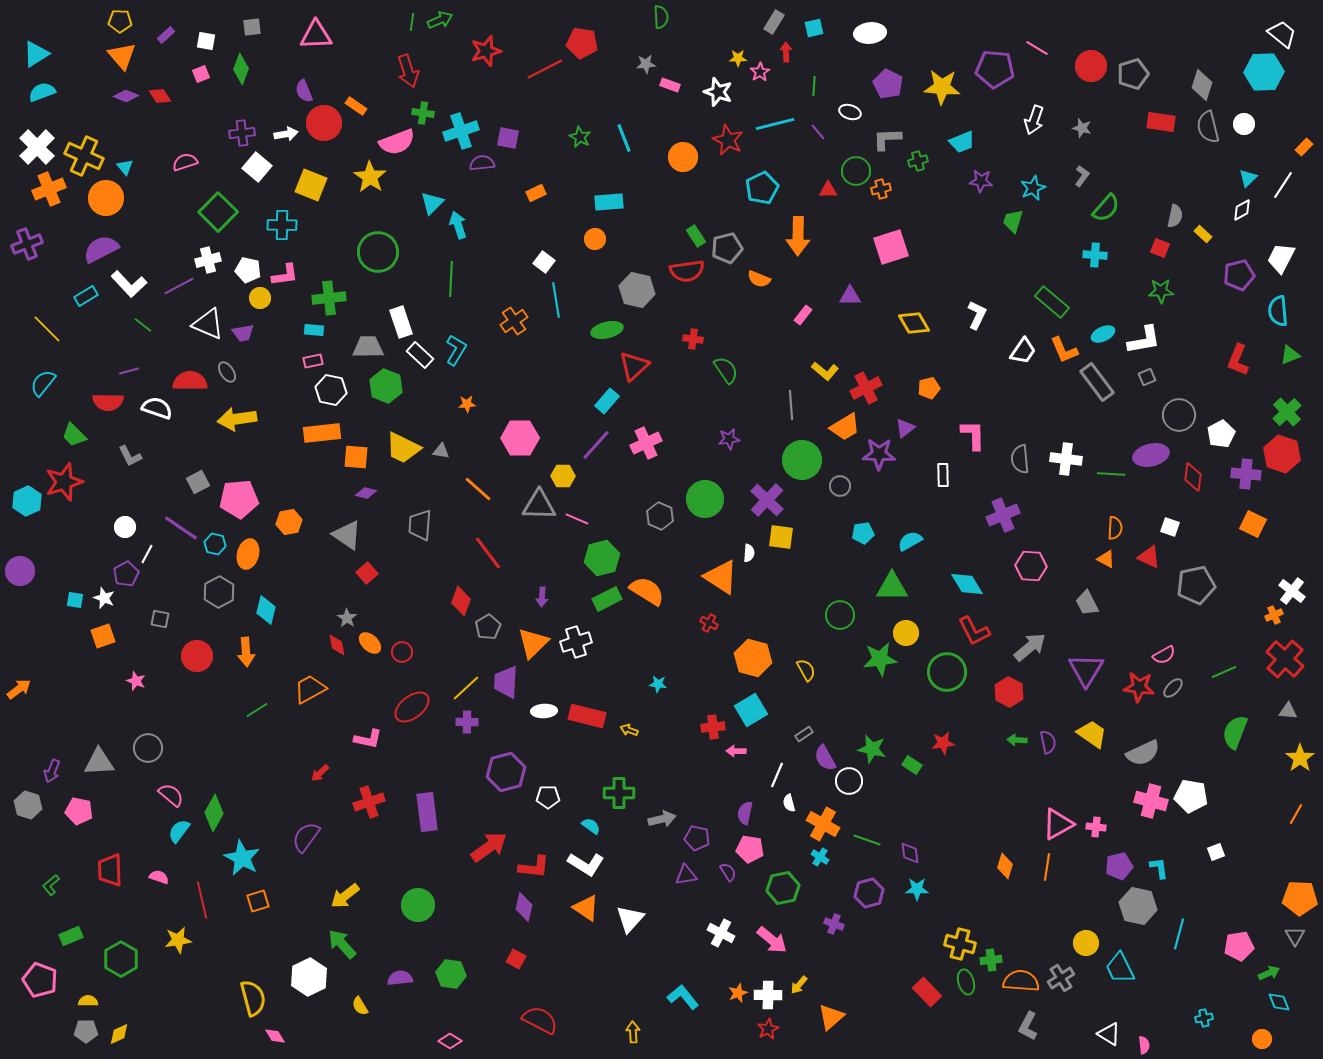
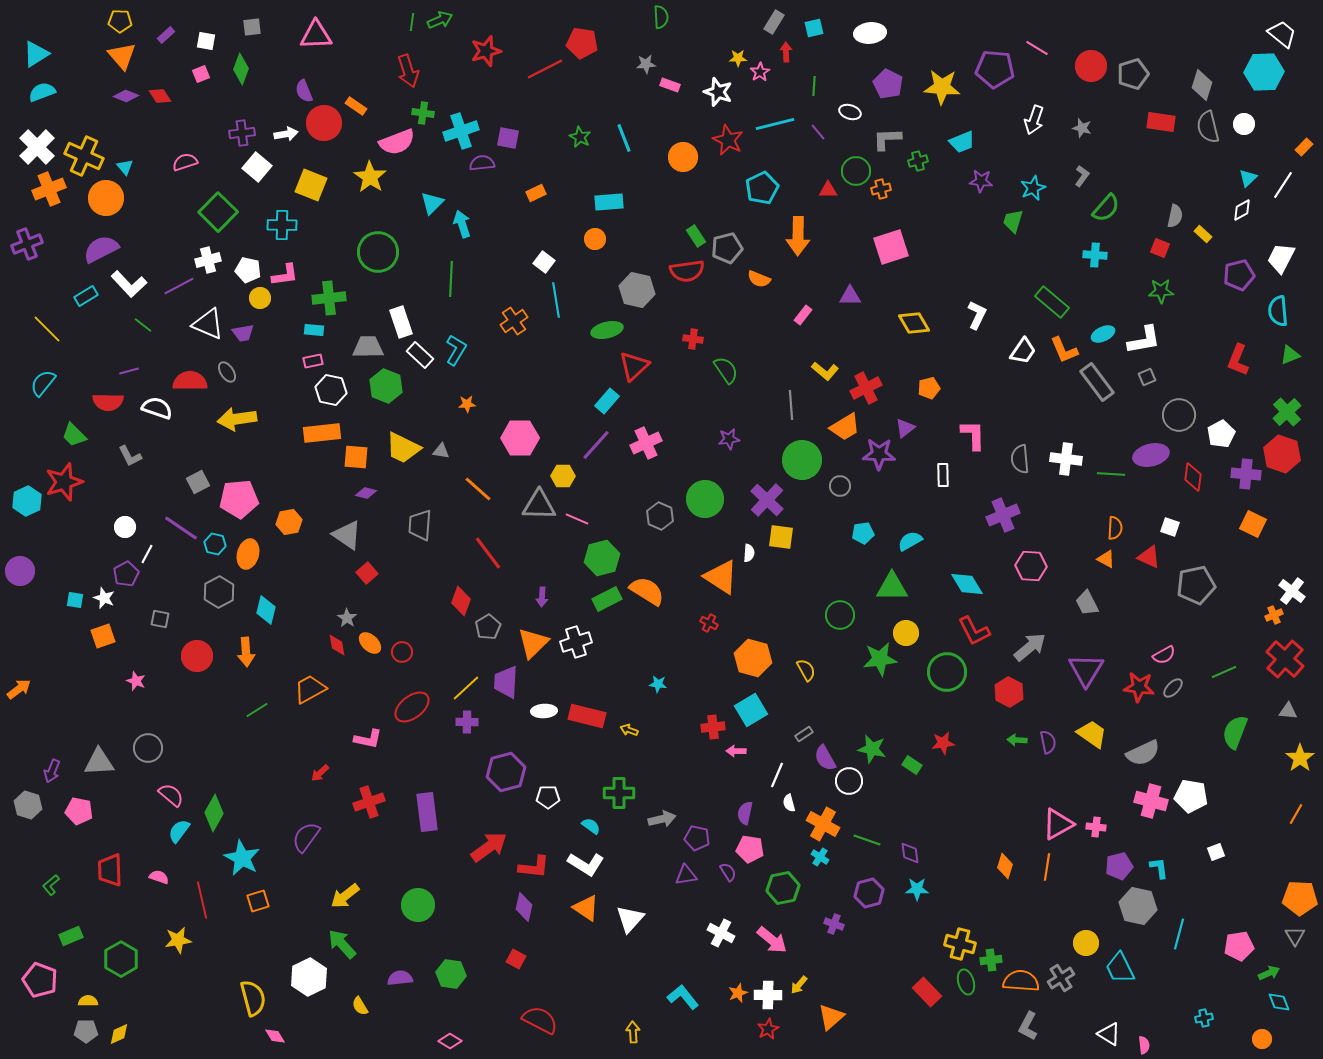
cyan arrow at (458, 225): moved 4 px right, 1 px up
